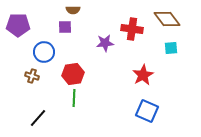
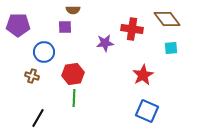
black line: rotated 12 degrees counterclockwise
